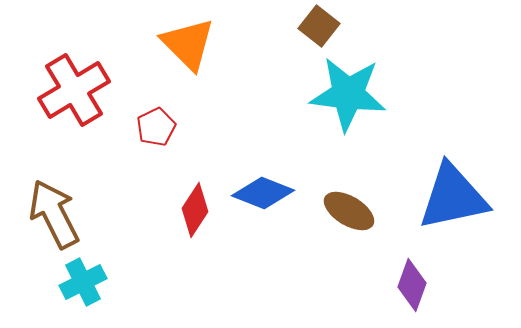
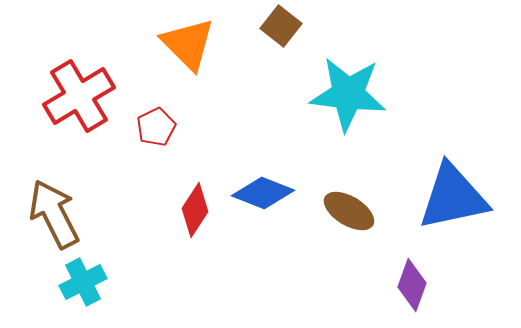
brown square: moved 38 px left
red cross: moved 5 px right, 6 px down
